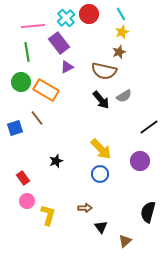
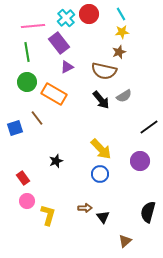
yellow star: rotated 16 degrees clockwise
green circle: moved 6 px right
orange rectangle: moved 8 px right, 4 px down
black triangle: moved 2 px right, 10 px up
